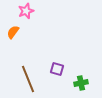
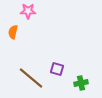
pink star: moved 2 px right; rotated 21 degrees clockwise
orange semicircle: rotated 24 degrees counterclockwise
brown line: moved 3 px right, 1 px up; rotated 28 degrees counterclockwise
